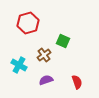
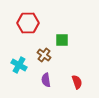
red hexagon: rotated 15 degrees clockwise
green square: moved 1 px left, 1 px up; rotated 24 degrees counterclockwise
brown cross: rotated 16 degrees counterclockwise
purple semicircle: rotated 80 degrees counterclockwise
